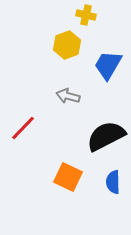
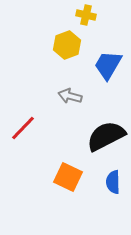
gray arrow: moved 2 px right
